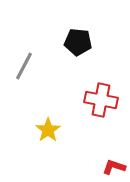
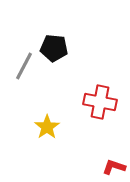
black pentagon: moved 24 px left, 6 px down
red cross: moved 1 px left, 2 px down
yellow star: moved 1 px left, 3 px up
